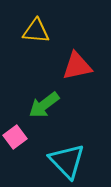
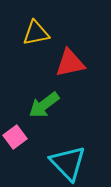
yellow triangle: moved 2 px down; rotated 16 degrees counterclockwise
red triangle: moved 7 px left, 3 px up
cyan triangle: moved 1 px right, 2 px down
